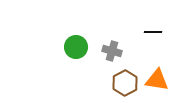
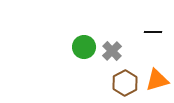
green circle: moved 8 px right
gray cross: rotated 30 degrees clockwise
orange triangle: rotated 25 degrees counterclockwise
